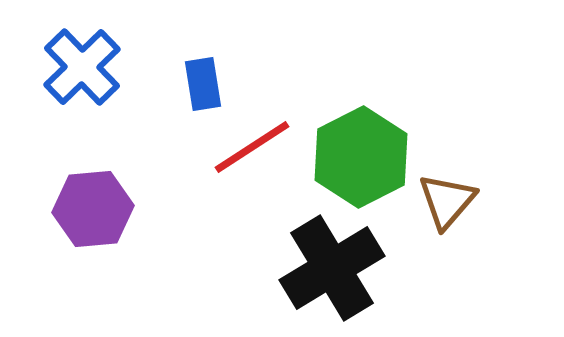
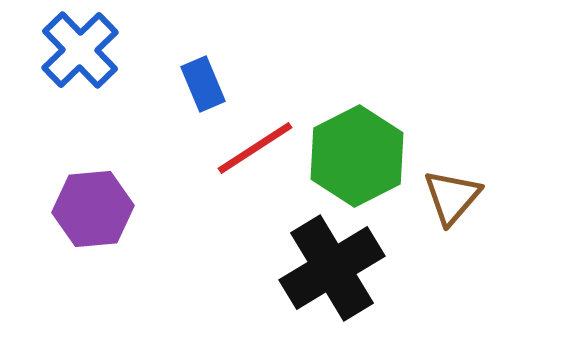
blue cross: moved 2 px left, 17 px up
blue rectangle: rotated 14 degrees counterclockwise
red line: moved 3 px right, 1 px down
green hexagon: moved 4 px left, 1 px up
brown triangle: moved 5 px right, 4 px up
